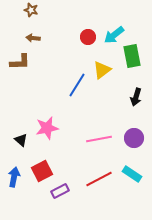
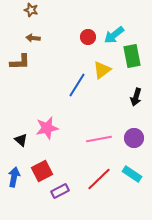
red line: rotated 16 degrees counterclockwise
